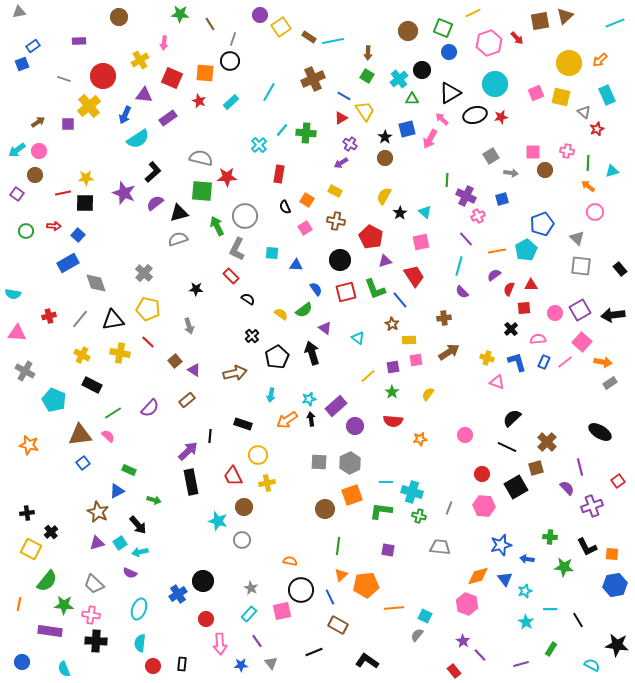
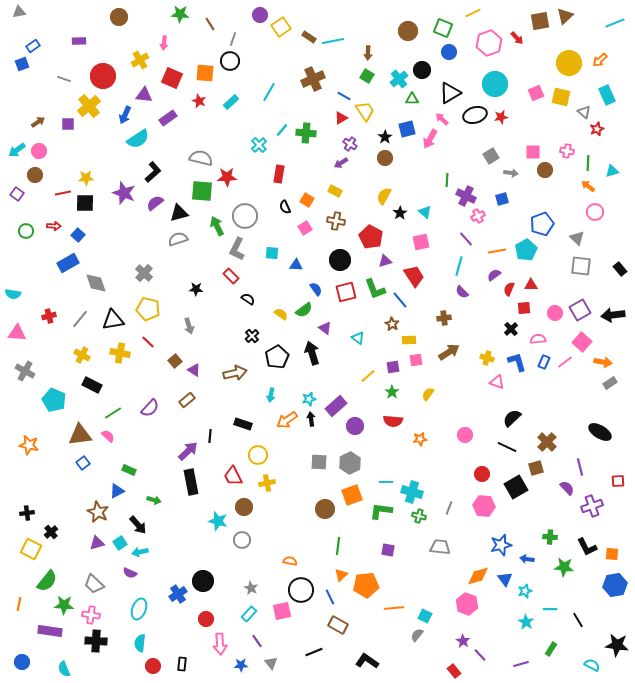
red square at (618, 481): rotated 32 degrees clockwise
